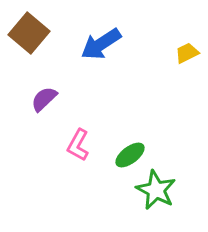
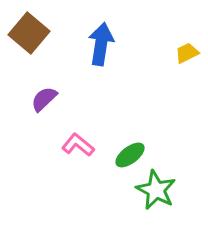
blue arrow: rotated 132 degrees clockwise
pink L-shape: rotated 100 degrees clockwise
